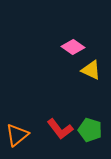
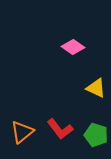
yellow triangle: moved 5 px right, 18 px down
green pentagon: moved 6 px right, 5 px down
orange triangle: moved 5 px right, 3 px up
